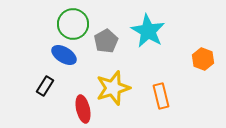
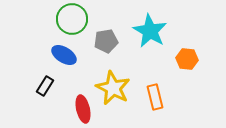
green circle: moved 1 px left, 5 px up
cyan star: moved 2 px right
gray pentagon: rotated 20 degrees clockwise
orange hexagon: moved 16 px left; rotated 15 degrees counterclockwise
yellow star: rotated 28 degrees counterclockwise
orange rectangle: moved 6 px left, 1 px down
